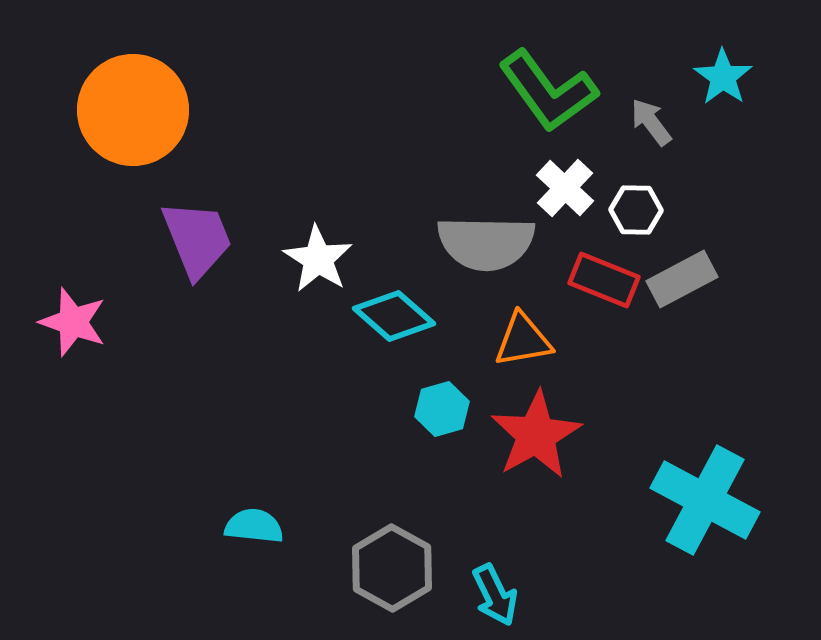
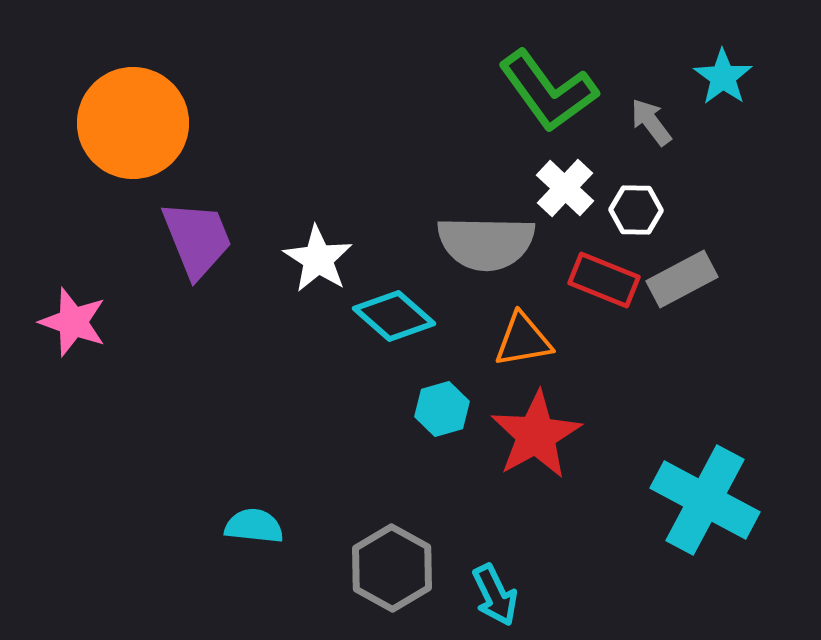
orange circle: moved 13 px down
